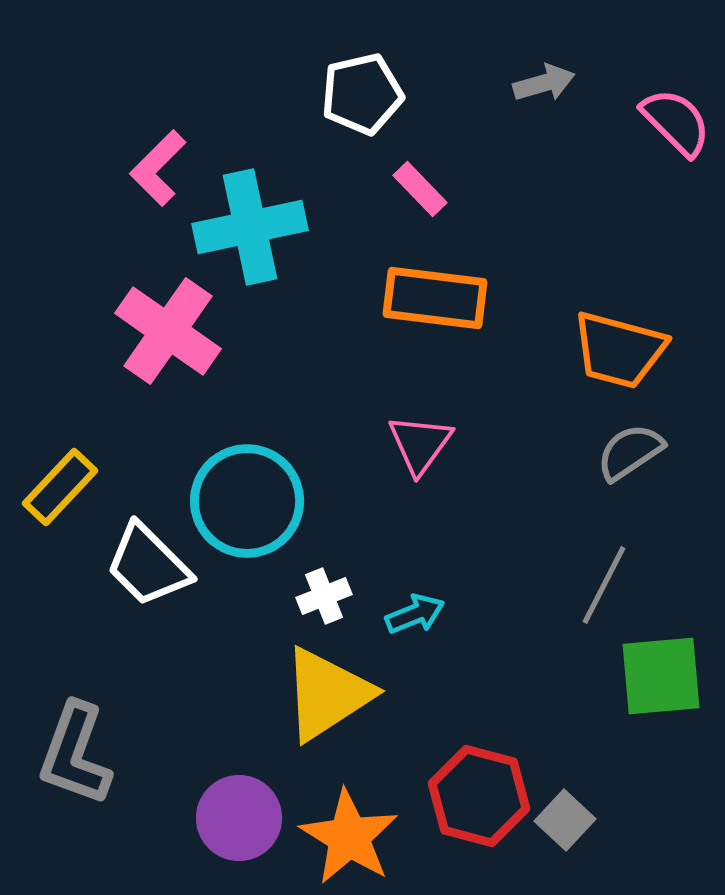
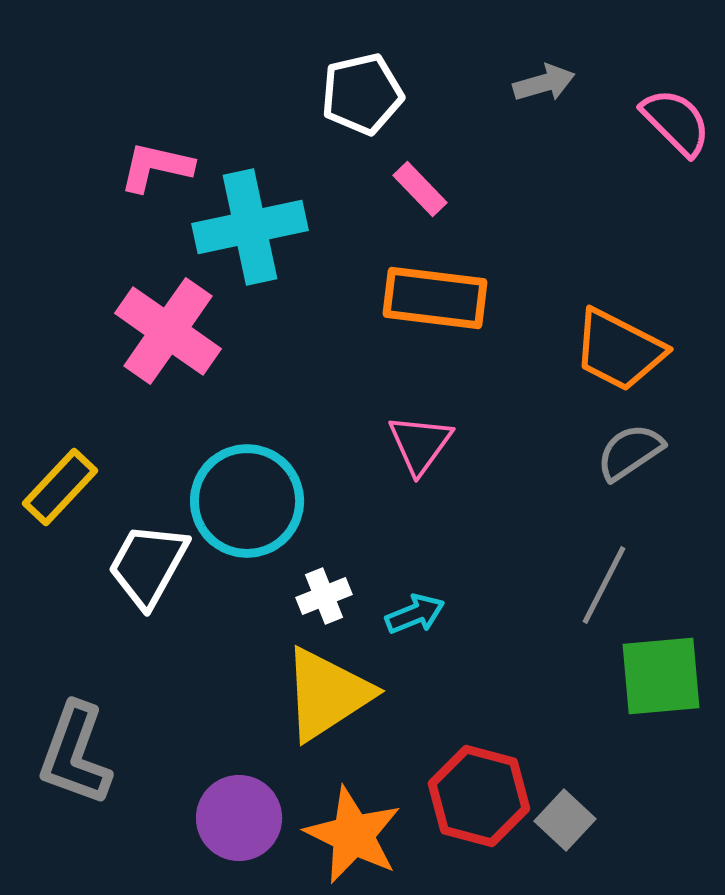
pink L-shape: moved 2 px left, 1 px up; rotated 58 degrees clockwise
orange trapezoid: rotated 12 degrees clockwise
white trapezoid: rotated 74 degrees clockwise
orange star: moved 4 px right, 2 px up; rotated 6 degrees counterclockwise
